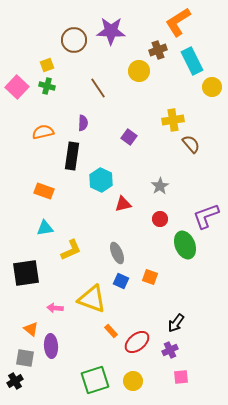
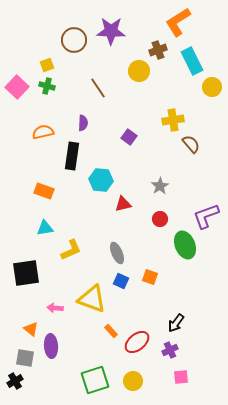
cyan hexagon at (101, 180): rotated 20 degrees counterclockwise
